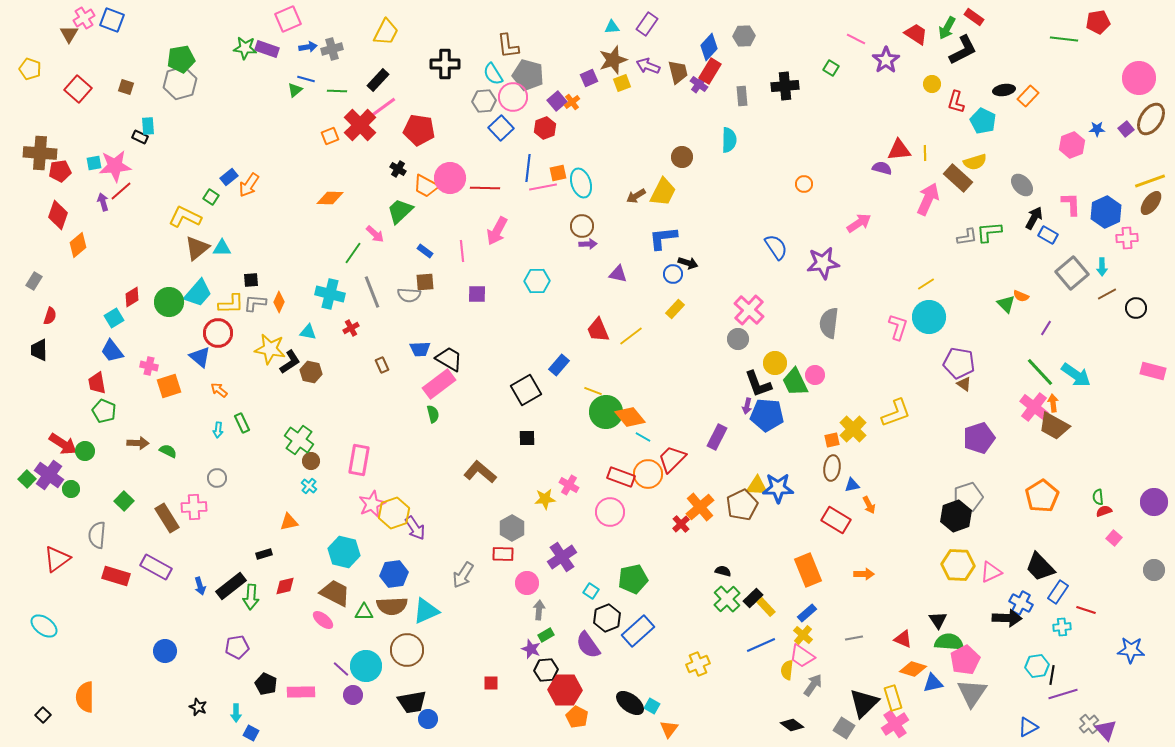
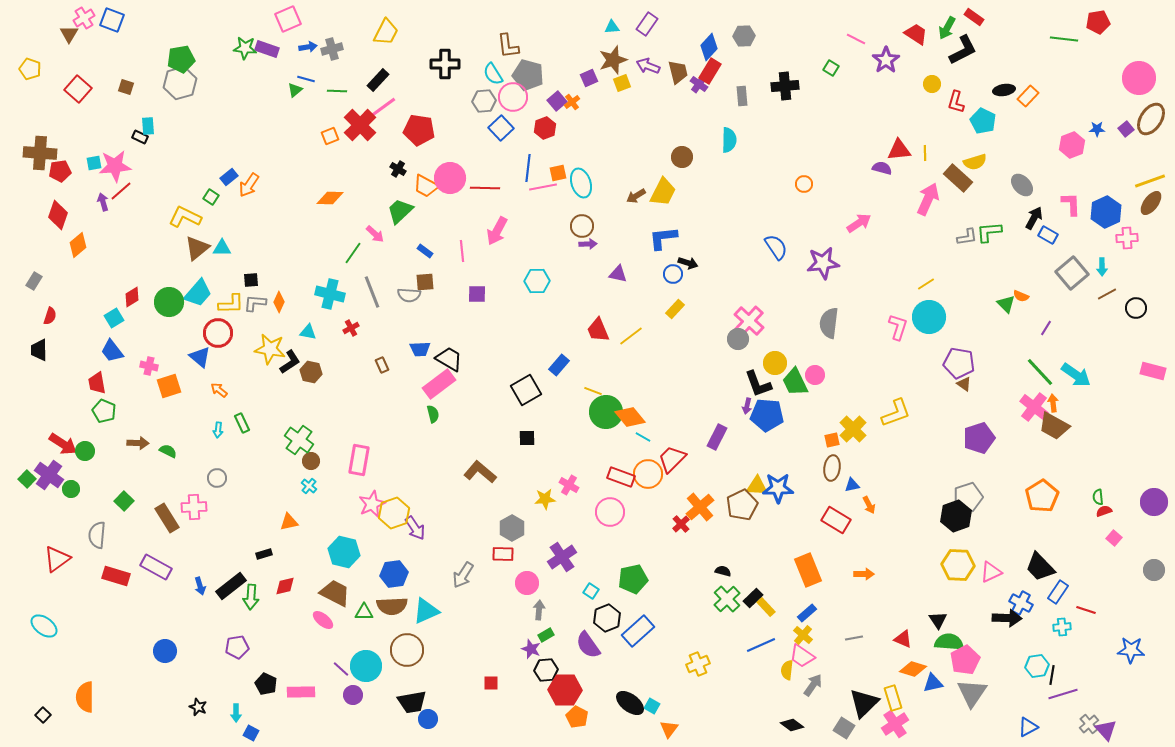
pink cross at (749, 310): moved 11 px down
